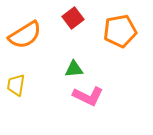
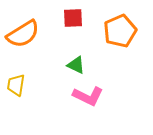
red square: rotated 35 degrees clockwise
orange pentagon: rotated 12 degrees counterclockwise
orange semicircle: moved 2 px left, 1 px up
green triangle: moved 2 px right, 4 px up; rotated 30 degrees clockwise
